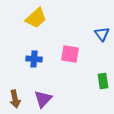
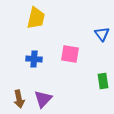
yellow trapezoid: rotated 35 degrees counterclockwise
brown arrow: moved 4 px right
